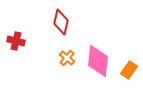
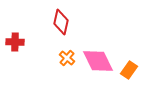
red cross: moved 1 px left, 1 px down; rotated 12 degrees counterclockwise
pink diamond: rotated 32 degrees counterclockwise
